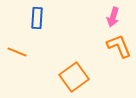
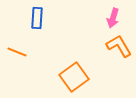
pink arrow: moved 1 px down
orange L-shape: rotated 8 degrees counterclockwise
